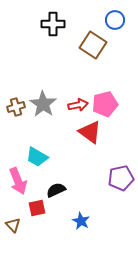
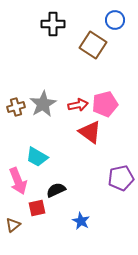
gray star: rotated 8 degrees clockwise
brown triangle: rotated 35 degrees clockwise
